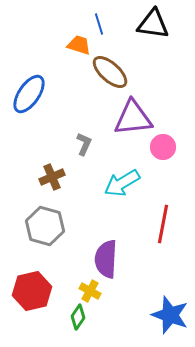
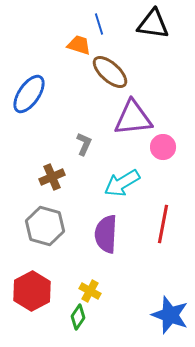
purple semicircle: moved 25 px up
red hexagon: rotated 15 degrees counterclockwise
